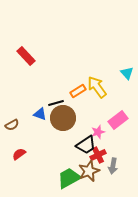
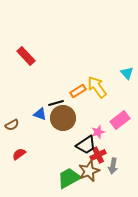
pink rectangle: moved 2 px right
